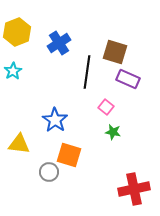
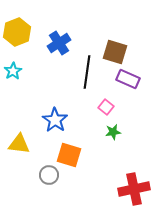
green star: rotated 21 degrees counterclockwise
gray circle: moved 3 px down
